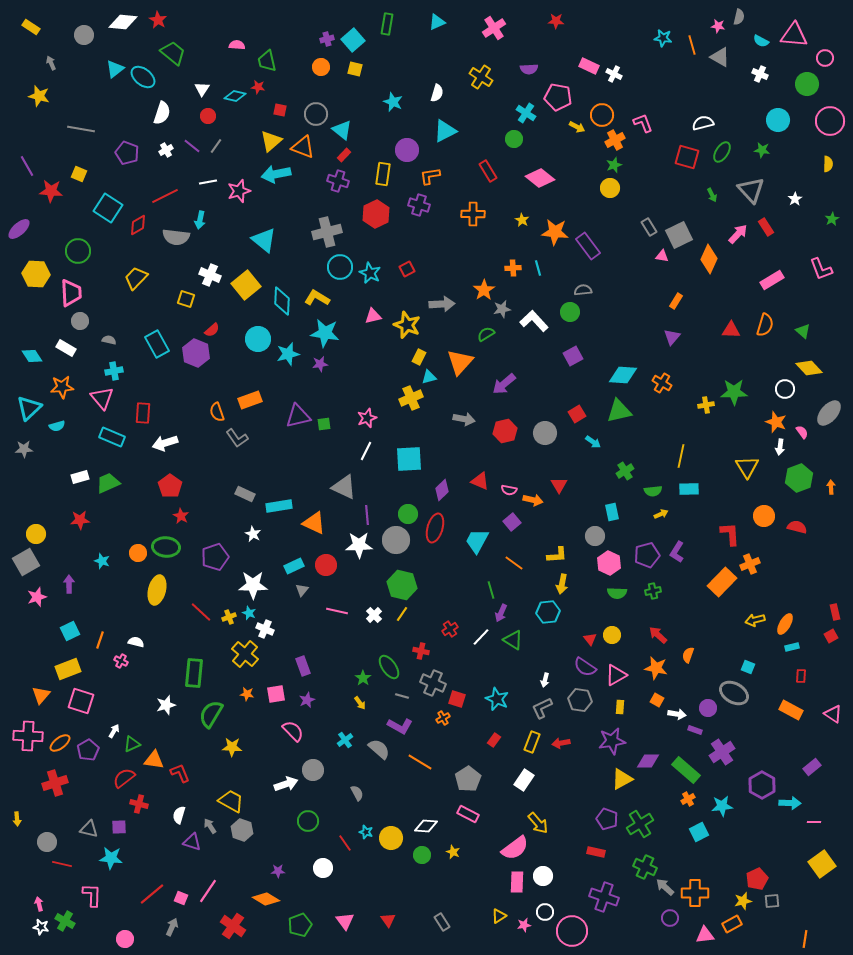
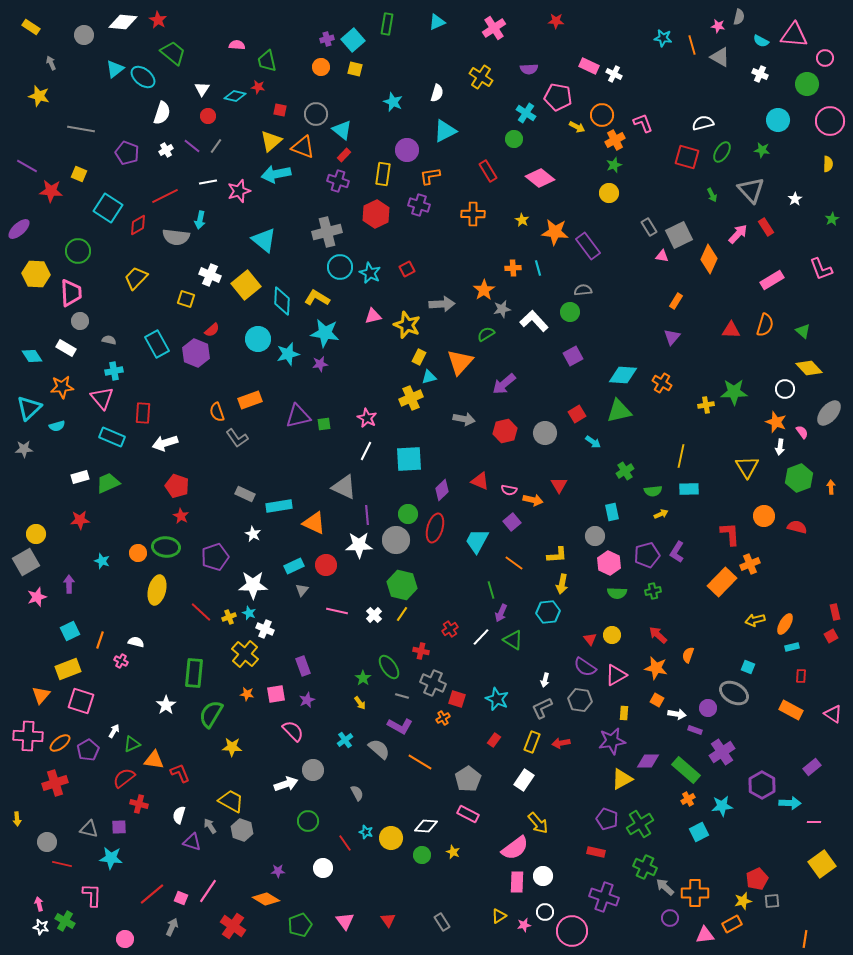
purple line at (27, 166): rotated 30 degrees counterclockwise
yellow circle at (610, 188): moved 1 px left, 5 px down
pink star at (367, 418): rotated 24 degrees counterclockwise
red pentagon at (170, 486): moved 7 px right; rotated 15 degrees counterclockwise
white star at (166, 705): rotated 18 degrees counterclockwise
yellow rectangle at (620, 707): moved 4 px right, 6 px down
